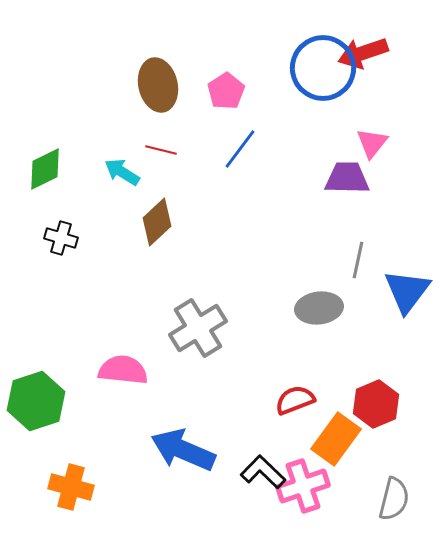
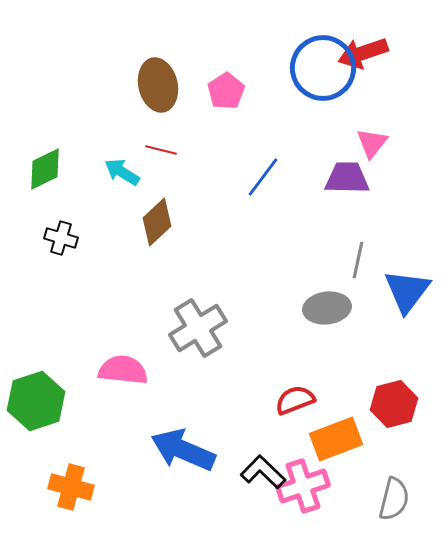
blue line: moved 23 px right, 28 px down
gray ellipse: moved 8 px right
red hexagon: moved 18 px right; rotated 9 degrees clockwise
orange rectangle: rotated 33 degrees clockwise
